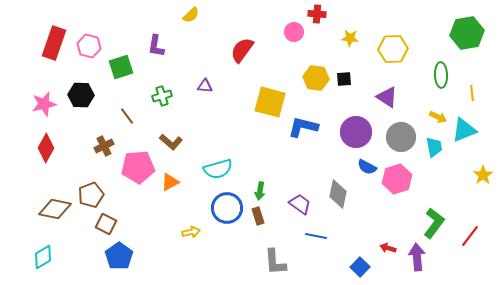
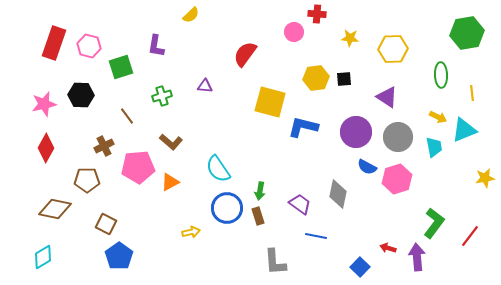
red semicircle at (242, 50): moved 3 px right, 4 px down
yellow hexagon at (316, 78): rotated 15 degrees counterclockwise
gray circle at (401, 137): moved 3 px left
cyan semicircle at (218, 169): rotated 72 degrees clockwise
yellow star at (483, 175): moved 2 px right, 3 px down; rotated 24 degrees clockwise
brown pentagon at (91, 195): moved 4 px left, 15 px up; rotated 20 degrees clockwise
